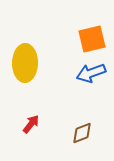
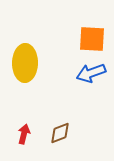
orange square: rotated 16 degrees clockwise
red arrow: moved 7 px left, 10 px down; rotated 24 degrees counterclockwise
brown diamond: moved 22 px left
